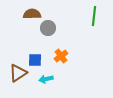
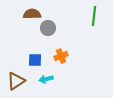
orange cross: rotated 16 degrees clockwise
brown triangle: moved 2 px left, 8 px down
